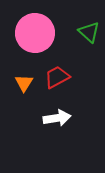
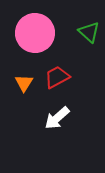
white arrow: rotated 148 degrees clockwise
